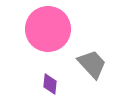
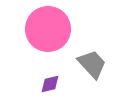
purple diamond: rotated 70 degrees clockwise
